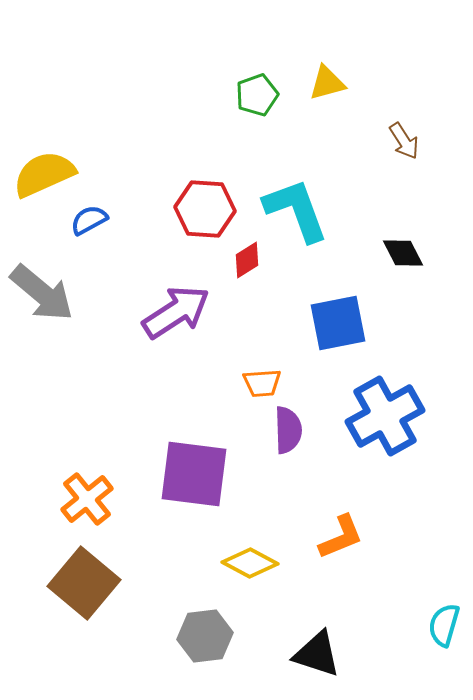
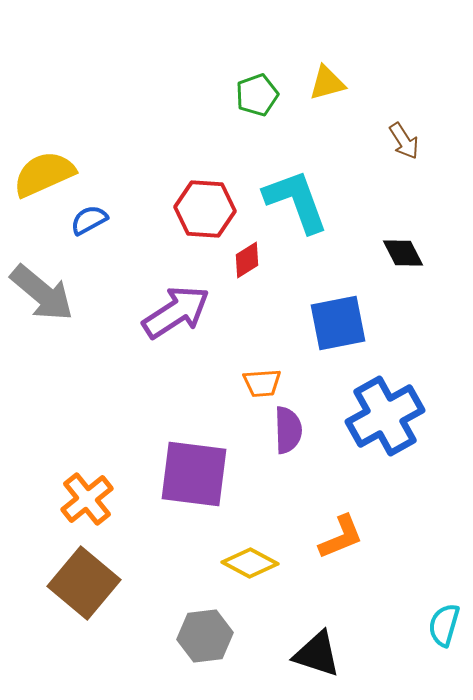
cyan L-shape: moved 9 px up
